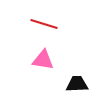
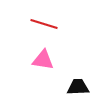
black trapezoid: moved 1 px right, 3 px down
